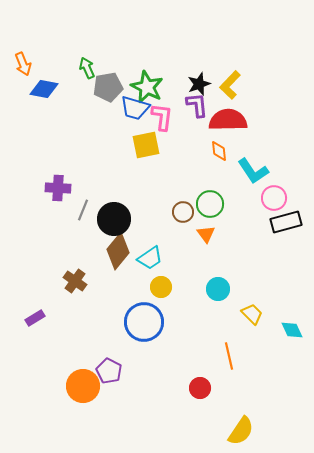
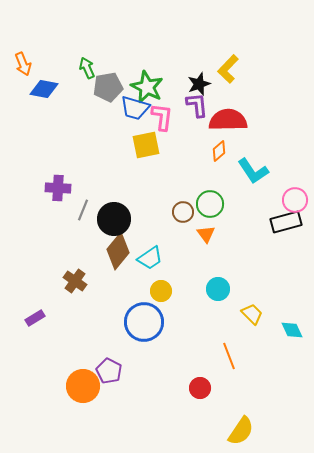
yellow L-shape: moved 2 px left, 16 px up
orange diamond: rotated 55 degrees clockwise
pink circle: moved 21 px right, 2 px down
yellow circle: moved 4 px down
orange line: rotated 8 degrees counterclockwise
